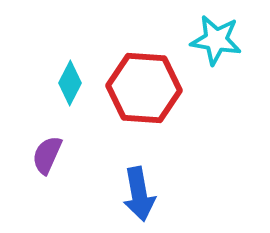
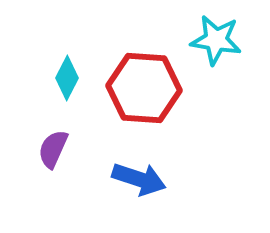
cyan diamond: moved 3 px left, 5 px up
purple semicircle: moved 6 px right, 6 px up
blue arrow: moved 15 px up; rotated 62 degrees counterclockwise
